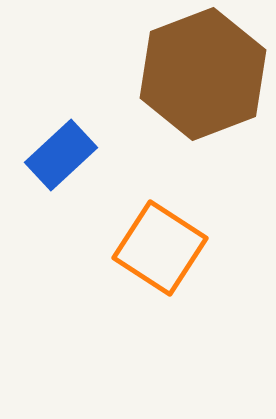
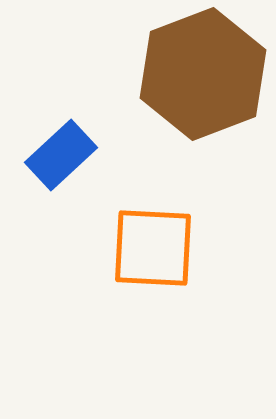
orange square: moved 7 px left; rotated 30 degrees counterclockwise
